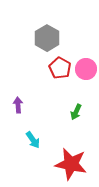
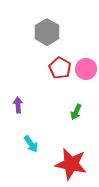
gray hexagon: moved 6 px up
cyan arrow: moved 2 px left, 4 px down
